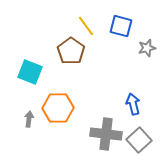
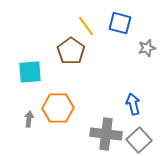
blue square: moved 1 px left, 3 px up
cyan square: rotated 25 degrees counterclockwise
